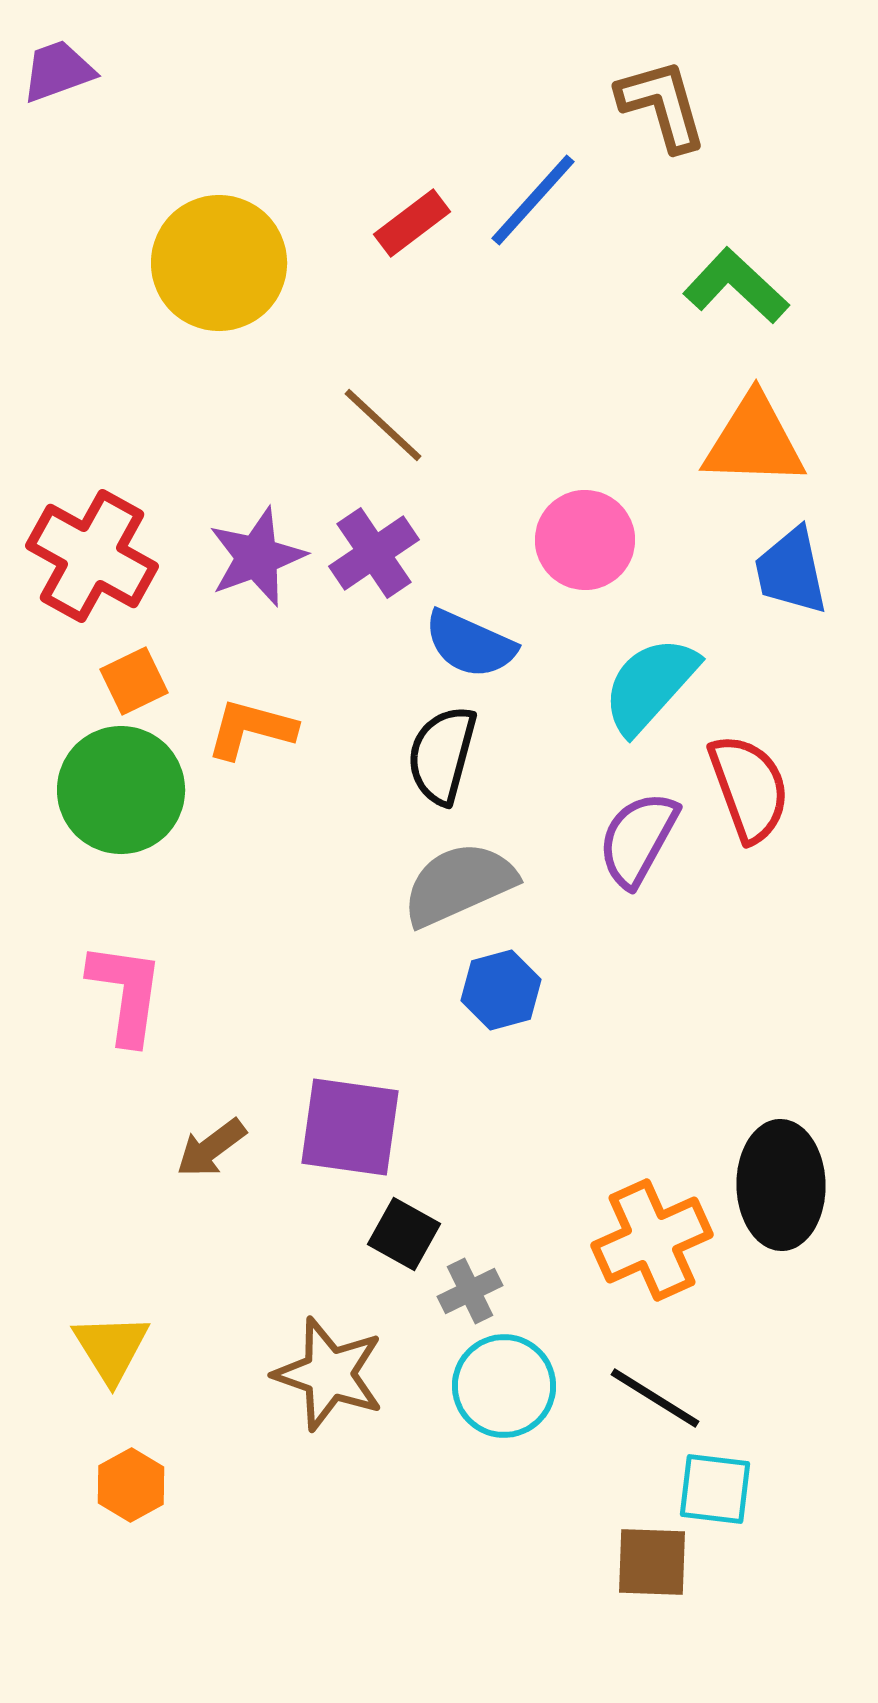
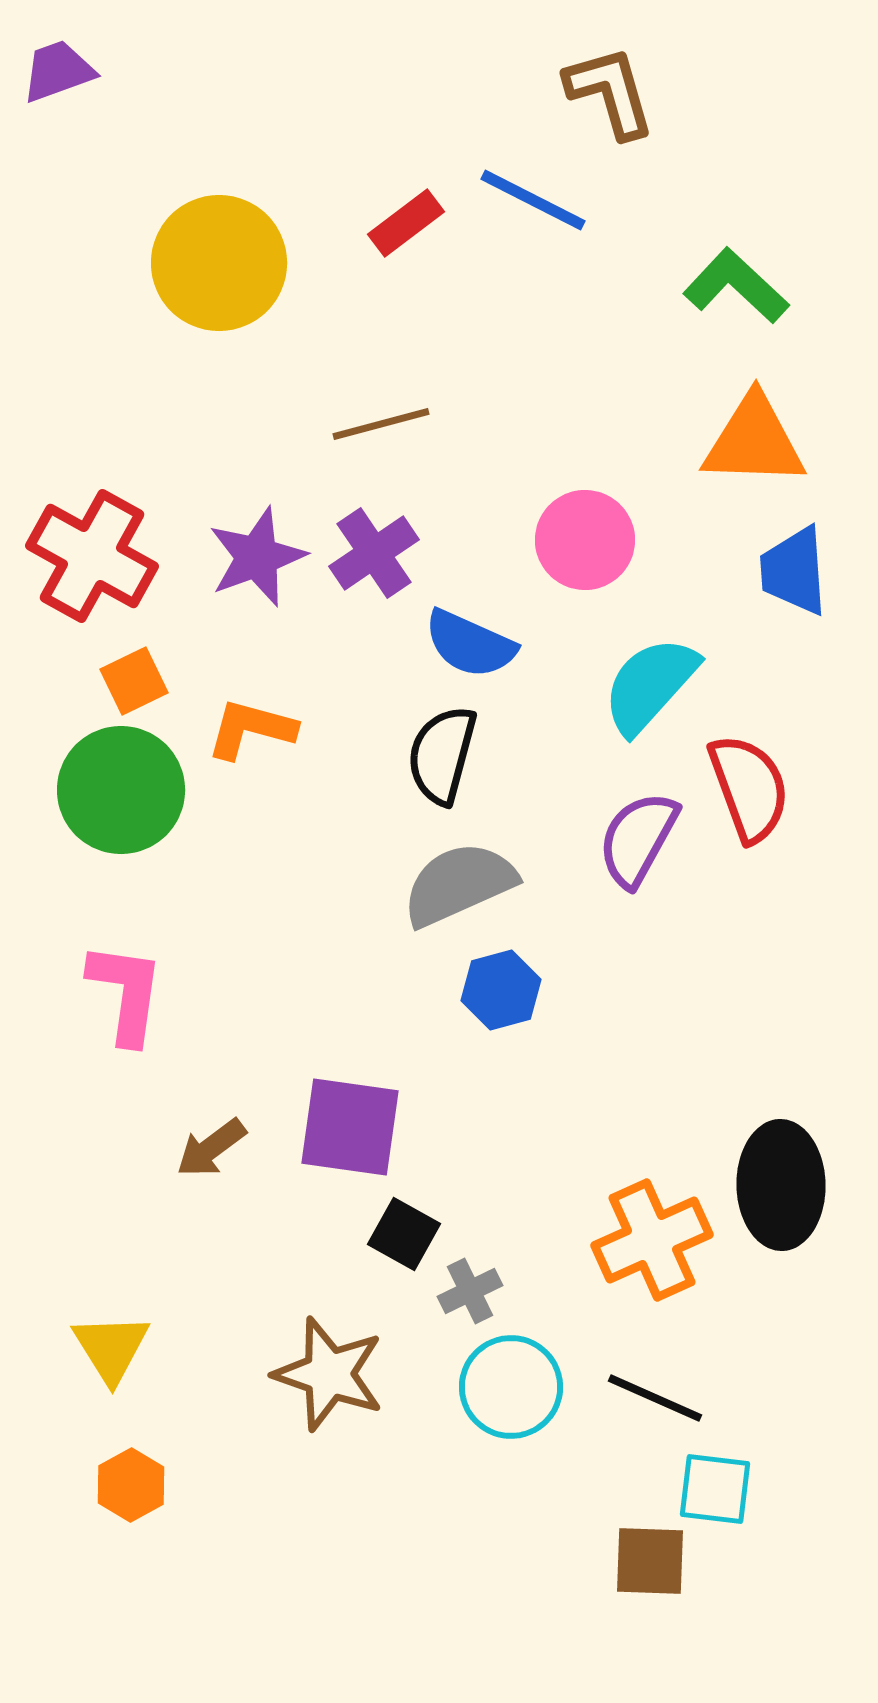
brown L-shape: moved 52 px left, 13 px up
blue line: rotated 75 degrees clockwise
red rectangle: moved 6 px left
brown line: moved 2 px left, 1 px up; rotated 58 degrees counterclockwise
blue trapezoid: moved 3 px right; rotated 8 degrees clockwise
cyan circle: moved 7 px right, 1 px down
black line: rotated 8 degrees counterclockwise
brown square: moved 2 px left, 1 px up
